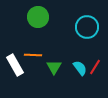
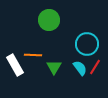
green circle: moved 11 px right, 3 px down
cyan circle: moved 17 px down
